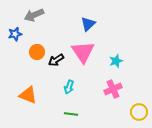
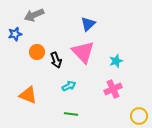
pink triangle: rotated 10 degrees counterclockwise
black arrow: rotated 77 degrees counterclockwise
cyan arrow: moved 1 px up; rotated 136 degrees counterclockwise
yellow circle: moved 4 px down
